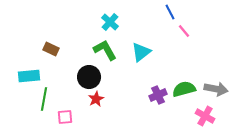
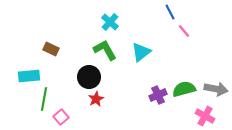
pink square: moved 4 px left; rotated 35 degrees counterclockwise
